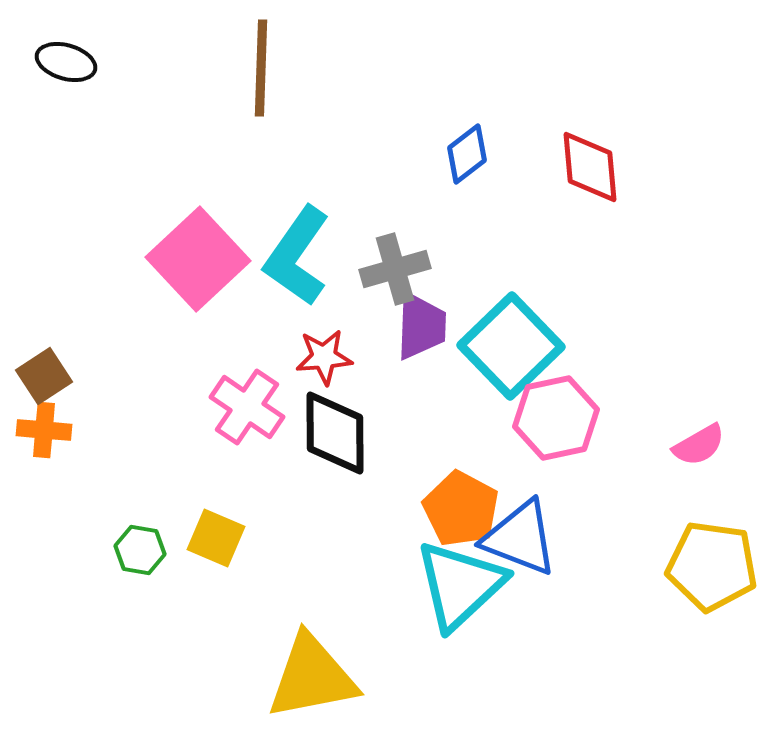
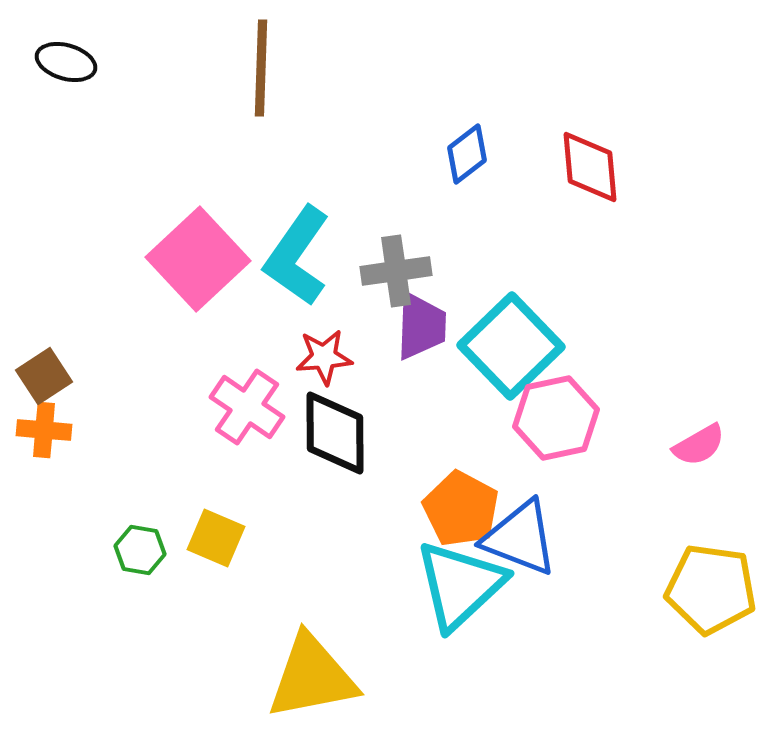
gray cross: moved 1 px right, 2 px down; rotated 8 degrees clockwise
yellow pentagon: moved 1 px left, 23 px down
